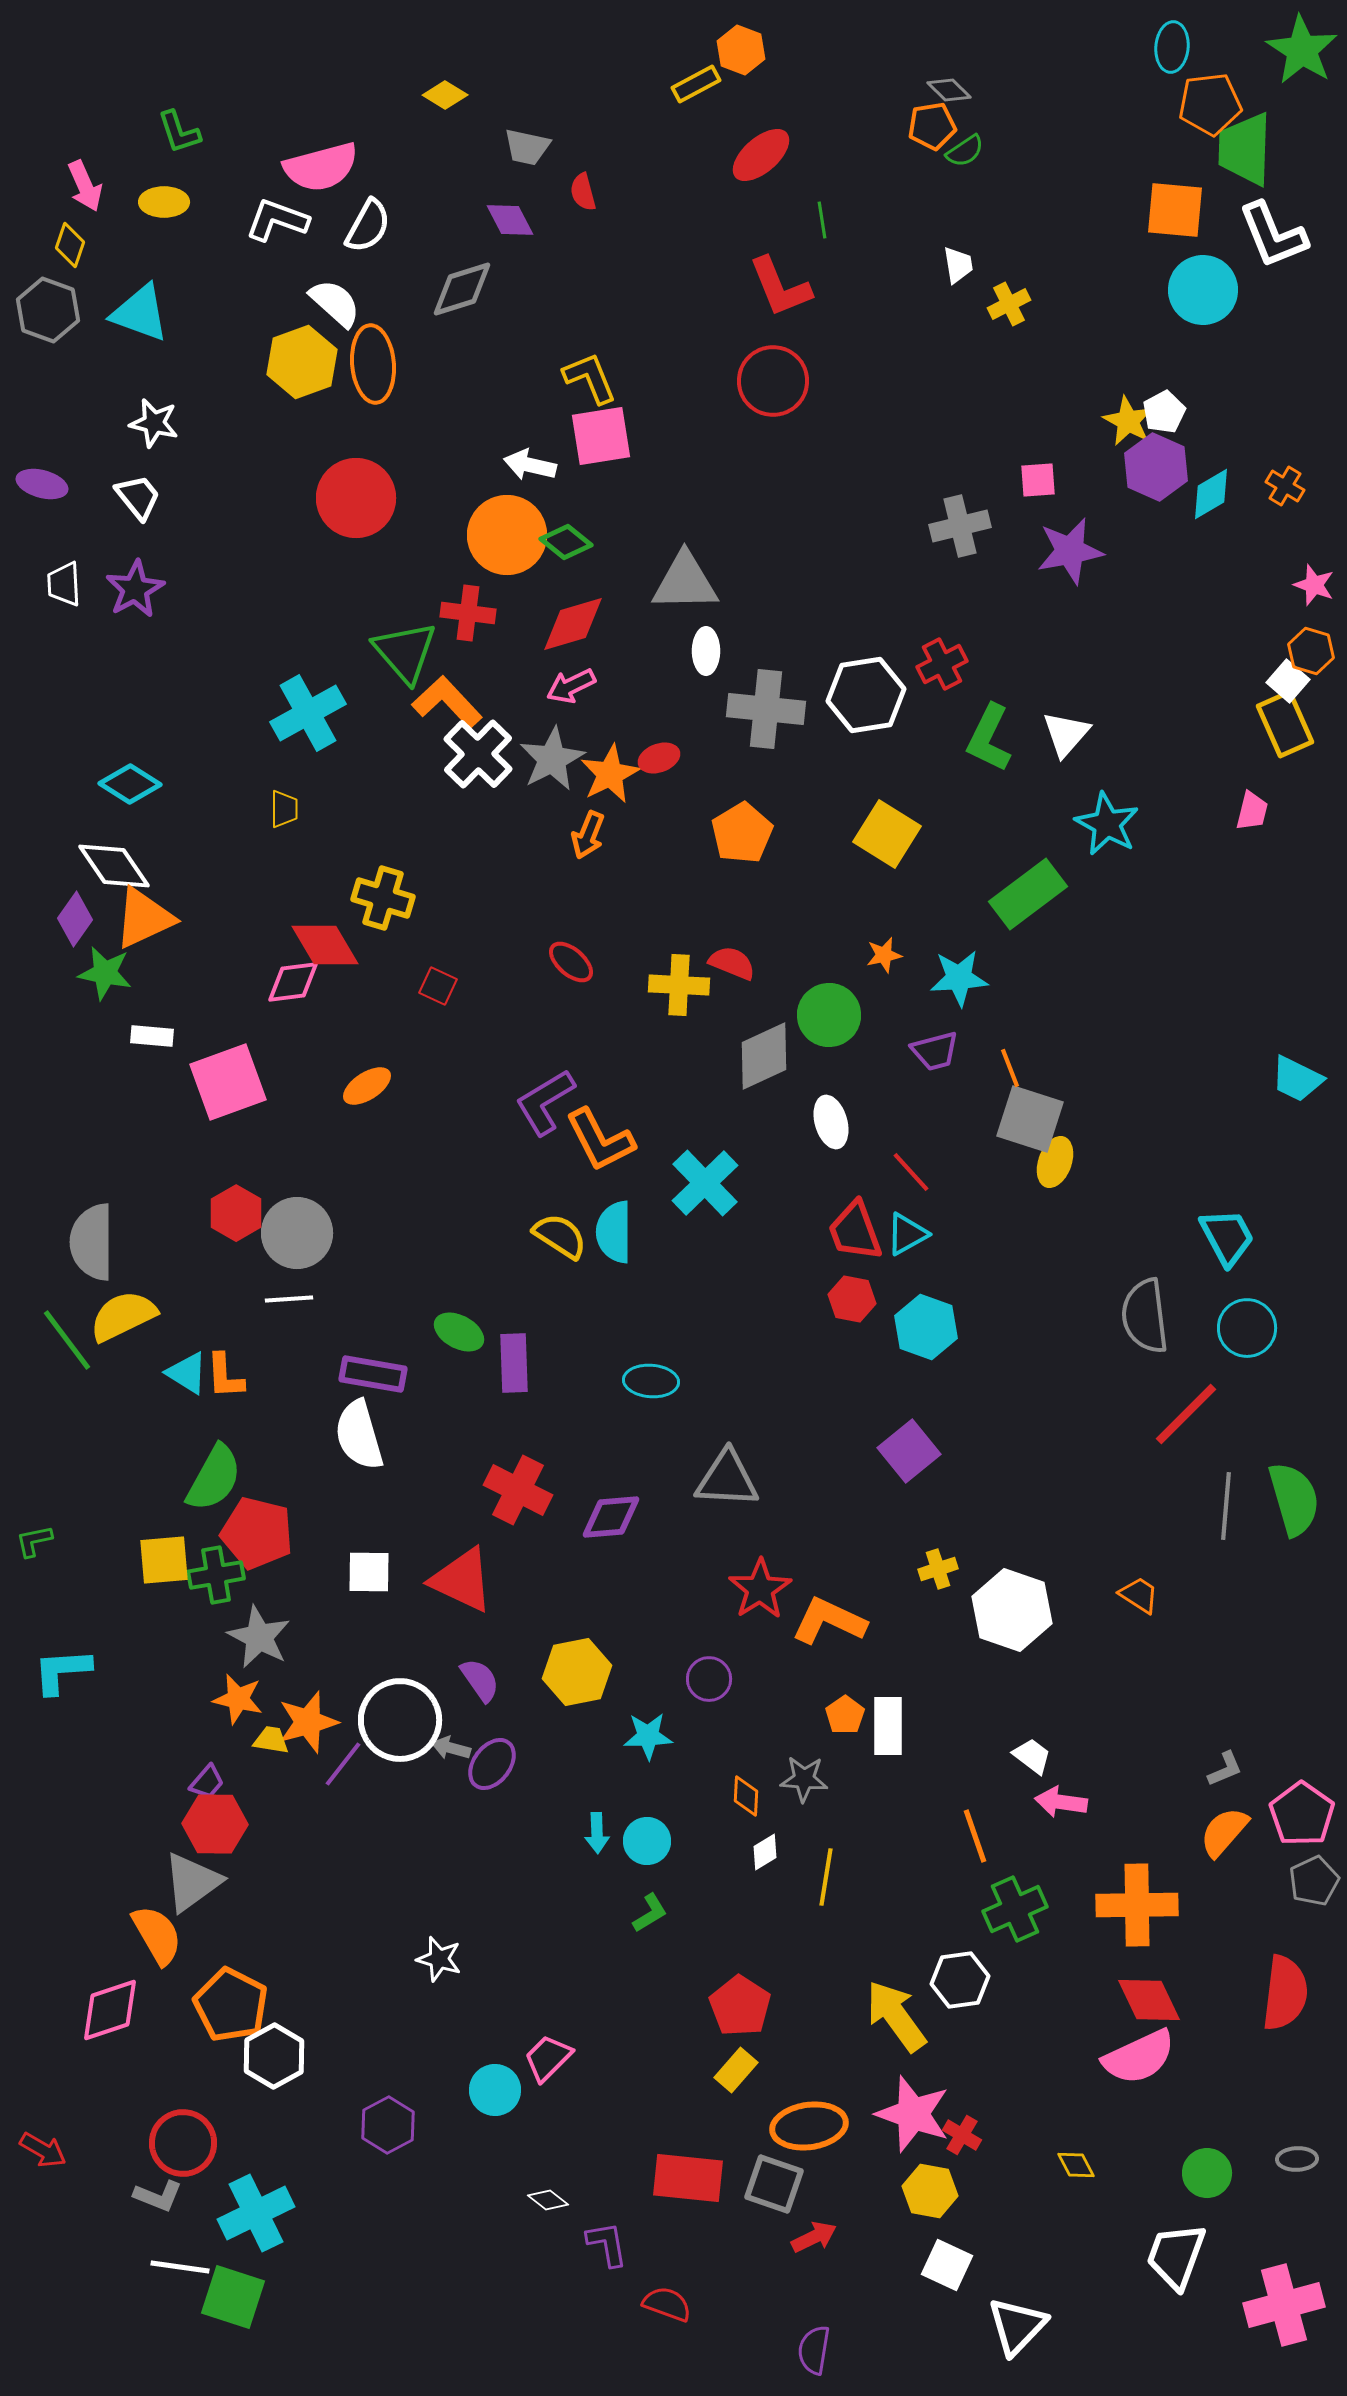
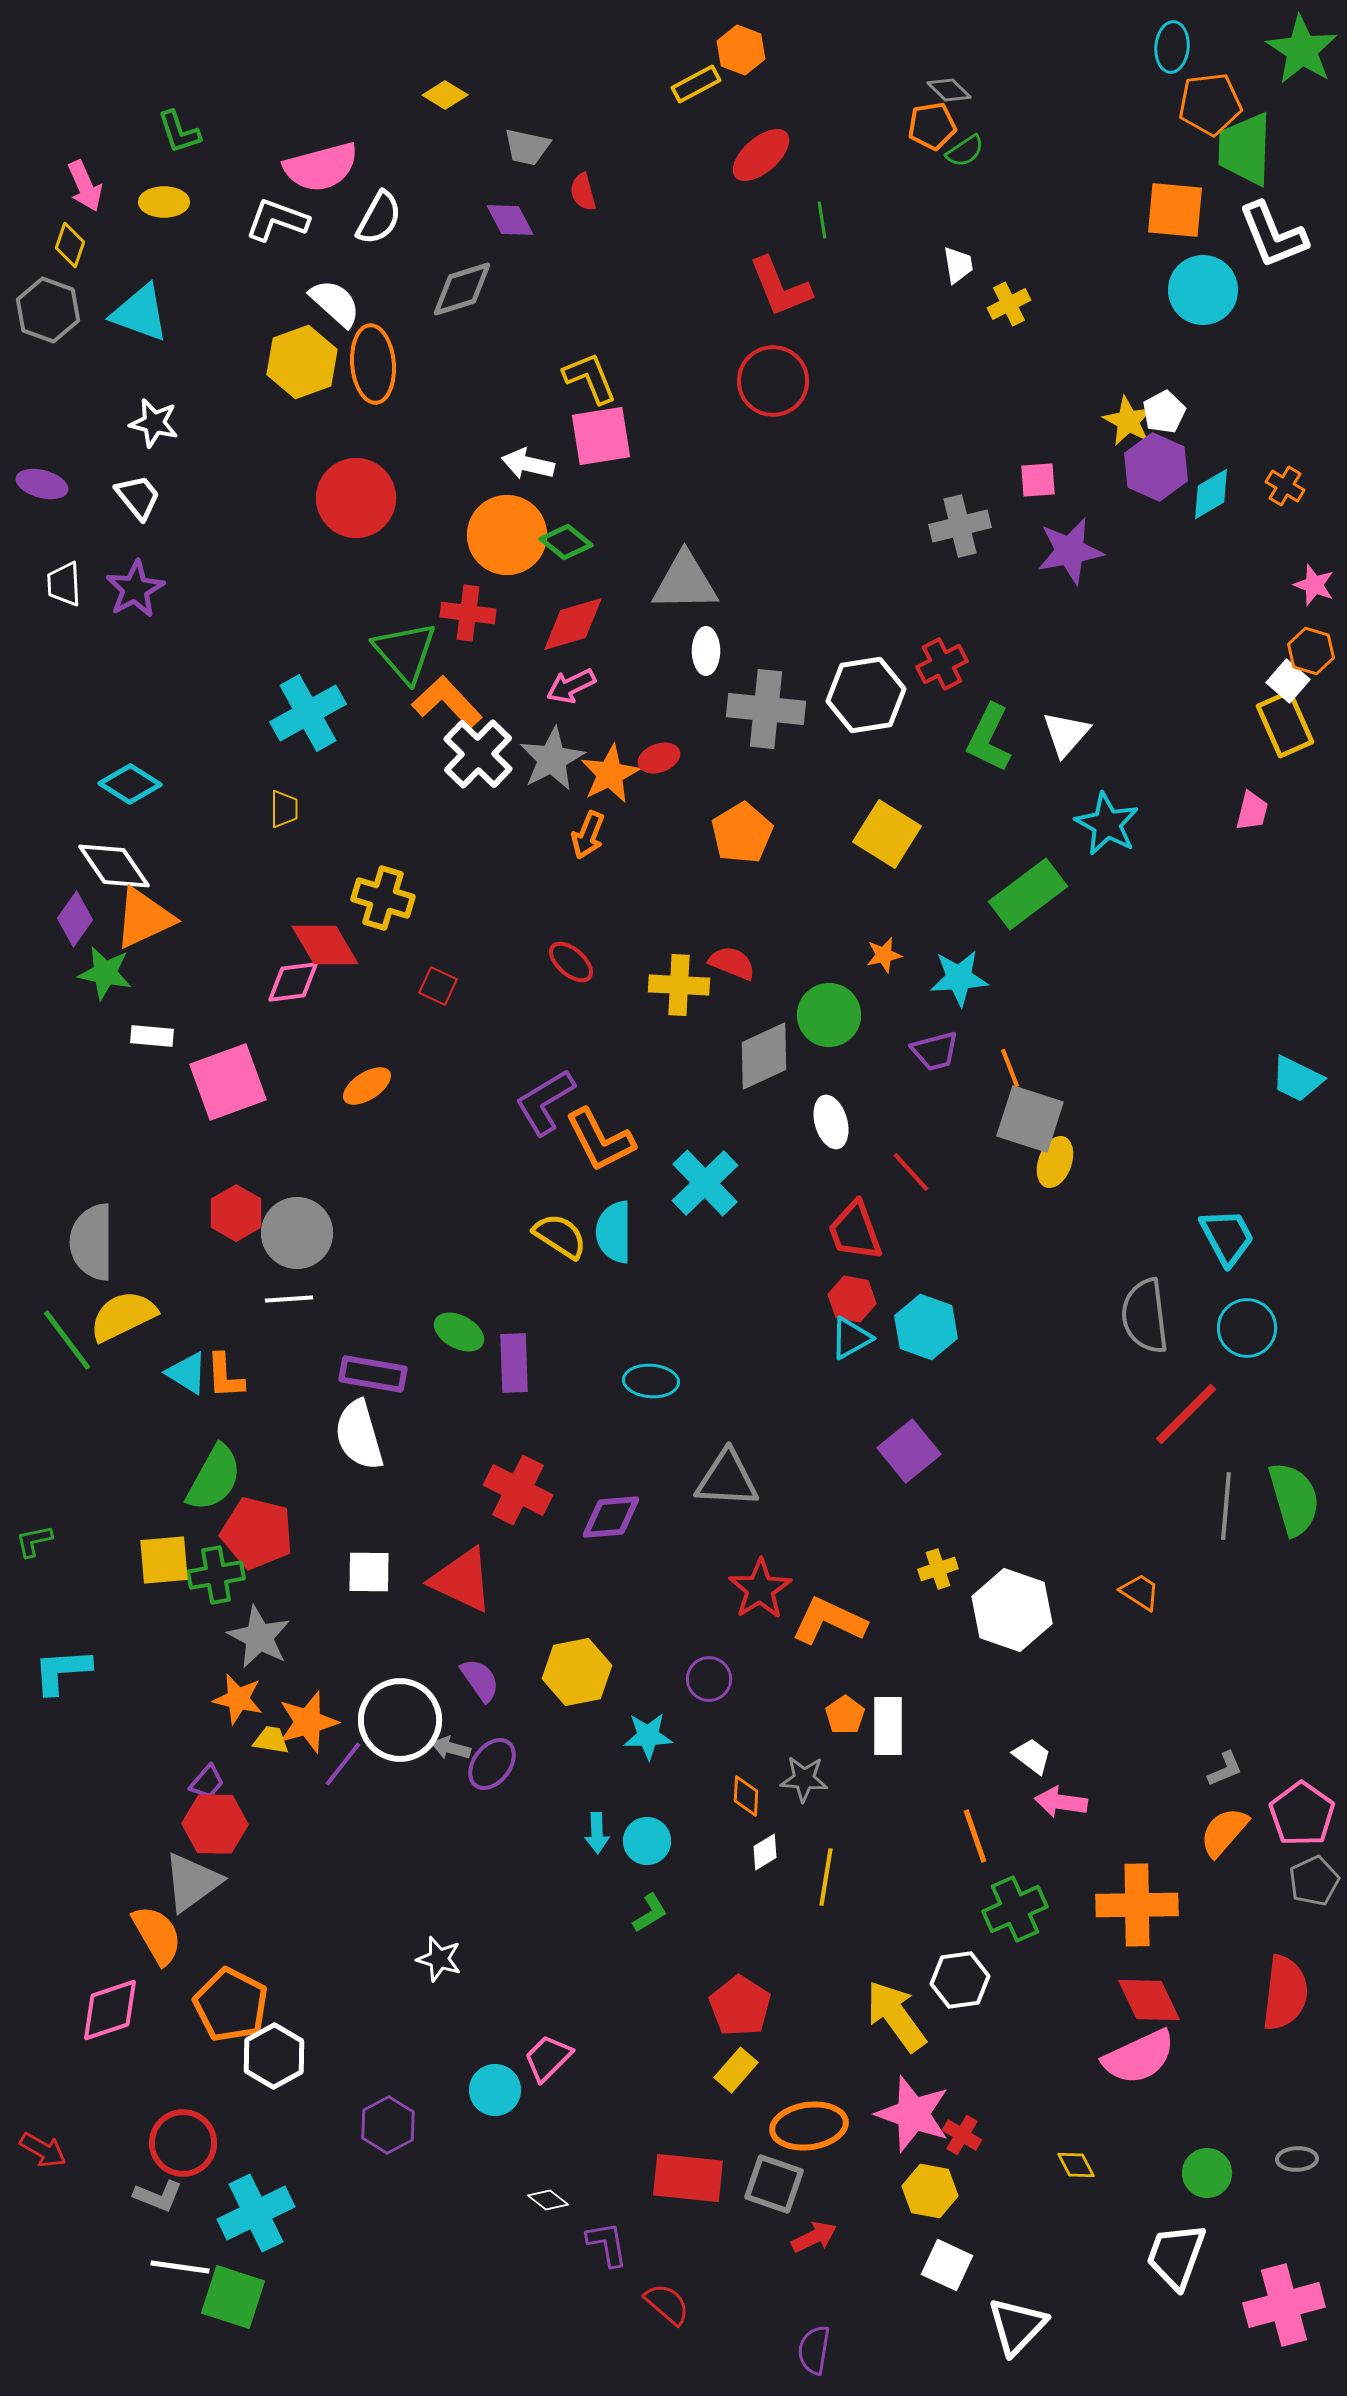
white semicircle at (368, 226): moved 11 px right, 8 px up
white arrow at (530, 465): moved 2 px left, 1 px up
cyan triangle at (907, 1234): moved 56 px left, 104 px down
orange trapezoid at (1139, 1595): moved 1 px right, 3 px up
red semicircle at (667, 2304): rotated 21 degrees clockwise
